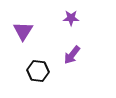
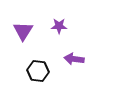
purple star: moved 12 px left, 8 px down
purple arrow: moved 2 px right, 4 px down; rotated 60 degrees clockwise
